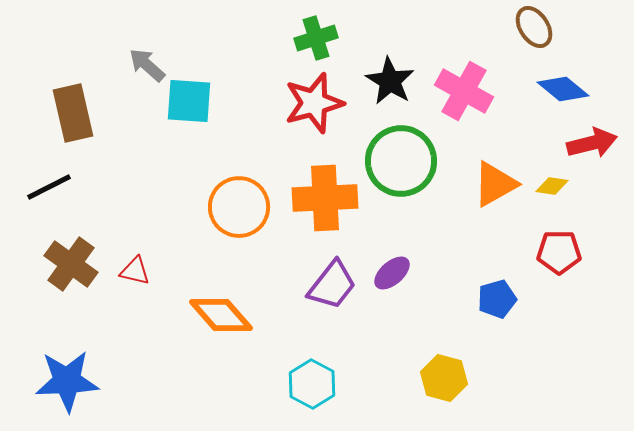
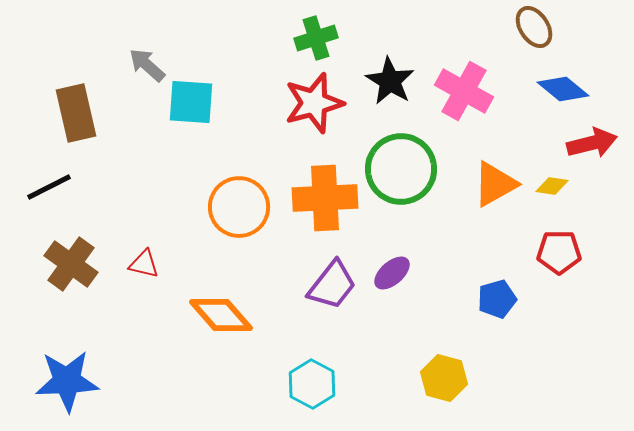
cyan square: moved 2 px right, 1 px down
brown rectangle: moved 3 px right
green circle: moved 8 px down
red triangle: moved 9 px right, 7 px up
